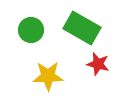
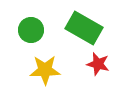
green rectangle: moved 2 px right
yellow star: moved 3 px left, 6 px up
